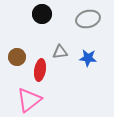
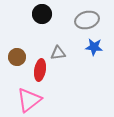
gray ellipse: moved 1 px left, 1 px down
gray triangle: moved 2 px left, 1 px down
blue star: moved 6 px right, 11 px up
